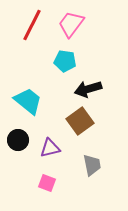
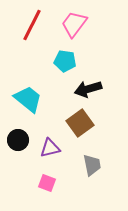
pink trapezoid: moved 3 px right
cyan trapezoid: moved 2 px up
brown square: moved 2 px down
